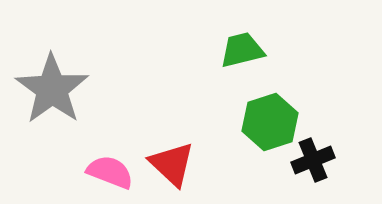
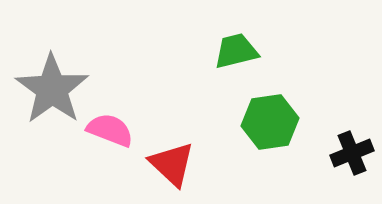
green trapezoid: moved 6 px left, 1 px down
green hexagon: rotated 10 degrees clockwise
black cross: moved 39 px right, 7 px up
pink semicircle: moved 42 px up
